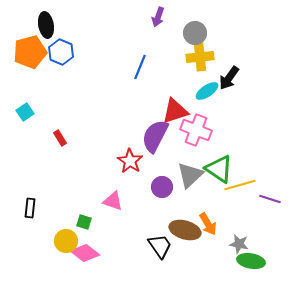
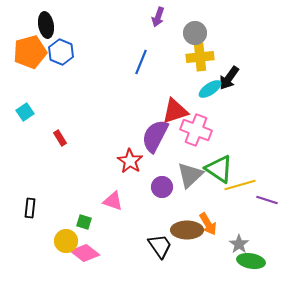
blue line: moved 1 px right, 5 px up
cyan ellipse: moved 3 px right, 2 px up
purple line: moved 3 px left, 1 px down
brown ellipse: moved 2 px right; rotated 16 degrees counterclockwise
gray star: rotated 24 degrees clockwise
